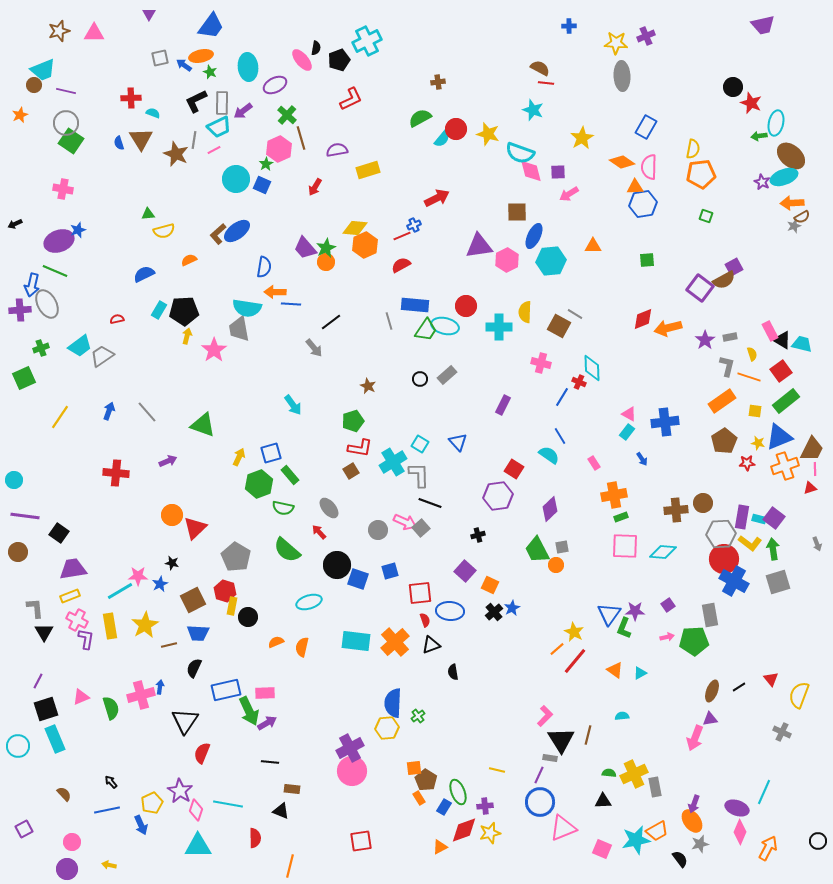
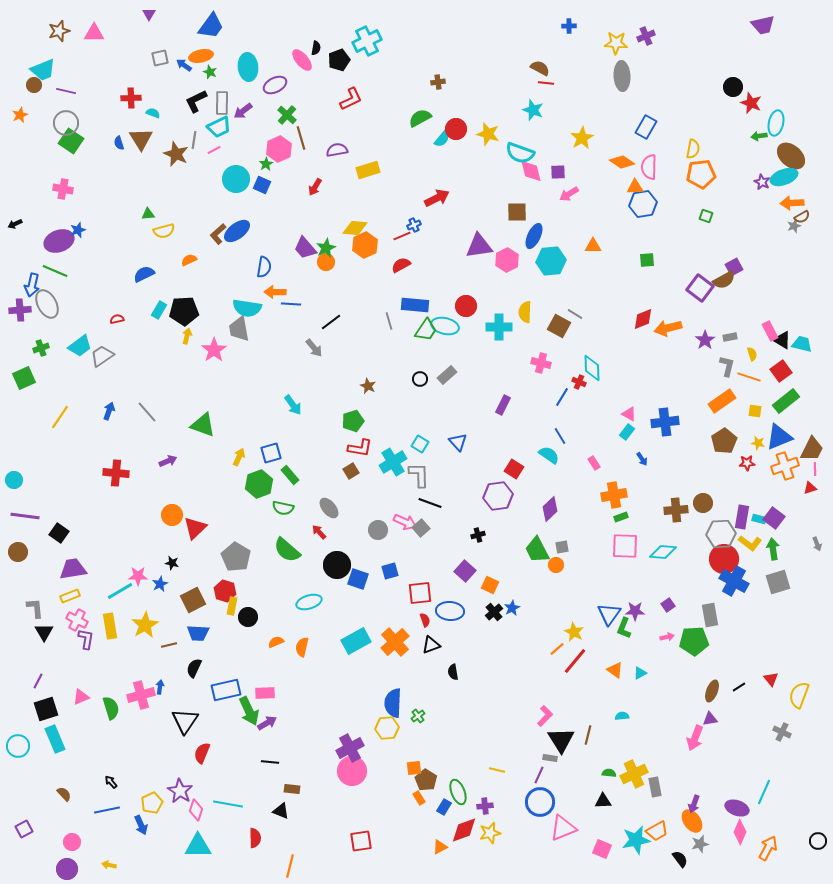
cyan rectangle at (356, 641): rotated 36 degrees counterclockwise
